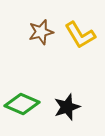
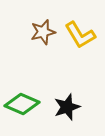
brown star: moved 2 px right
